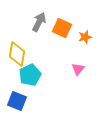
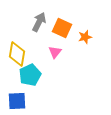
pink triangle: moved 23 px left, 17 px up
blue square: rotated 24 degrees counterclockwise
